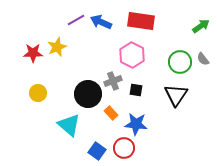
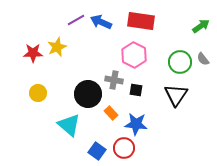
pink hexagon: moved 2 px right
gray cross: moved 1 px right, 1 px up; rotated 30 degrees clockwise
